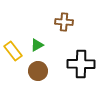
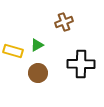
brown cross: rotated 24 degrees counterclockwise
yellow rectangle: rotated 36 degrees counterclockwise
brown circle: moved 2 px down
